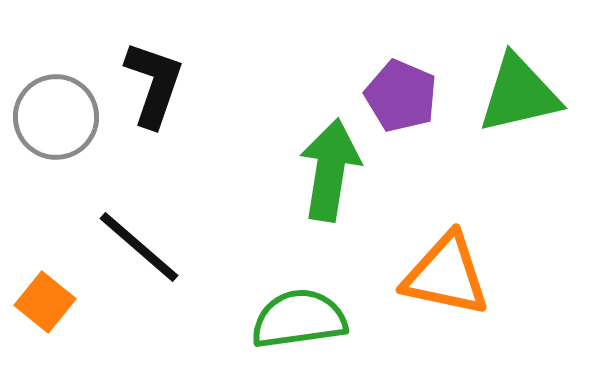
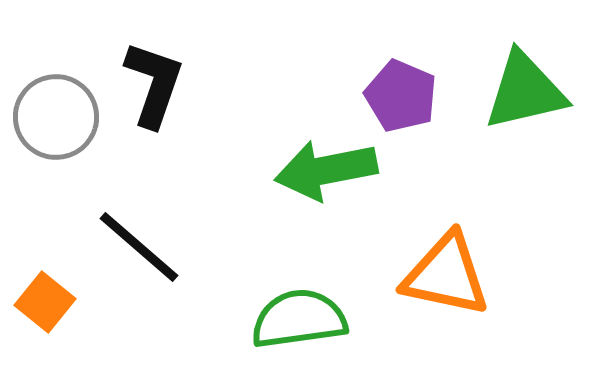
green triangle: moved 6 px right, 3 px up
green arrow: moved 4 px left; rotated 110 degrees counterclockwise
